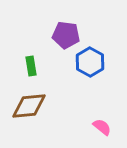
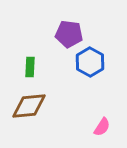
purple pentagon: moved 3 px right, 1 px up
green rectangle: moved 1 px left, 1 px down; rotated 12 degrees clockwise
pink semicircle: rotated 84 degrees clockwise
